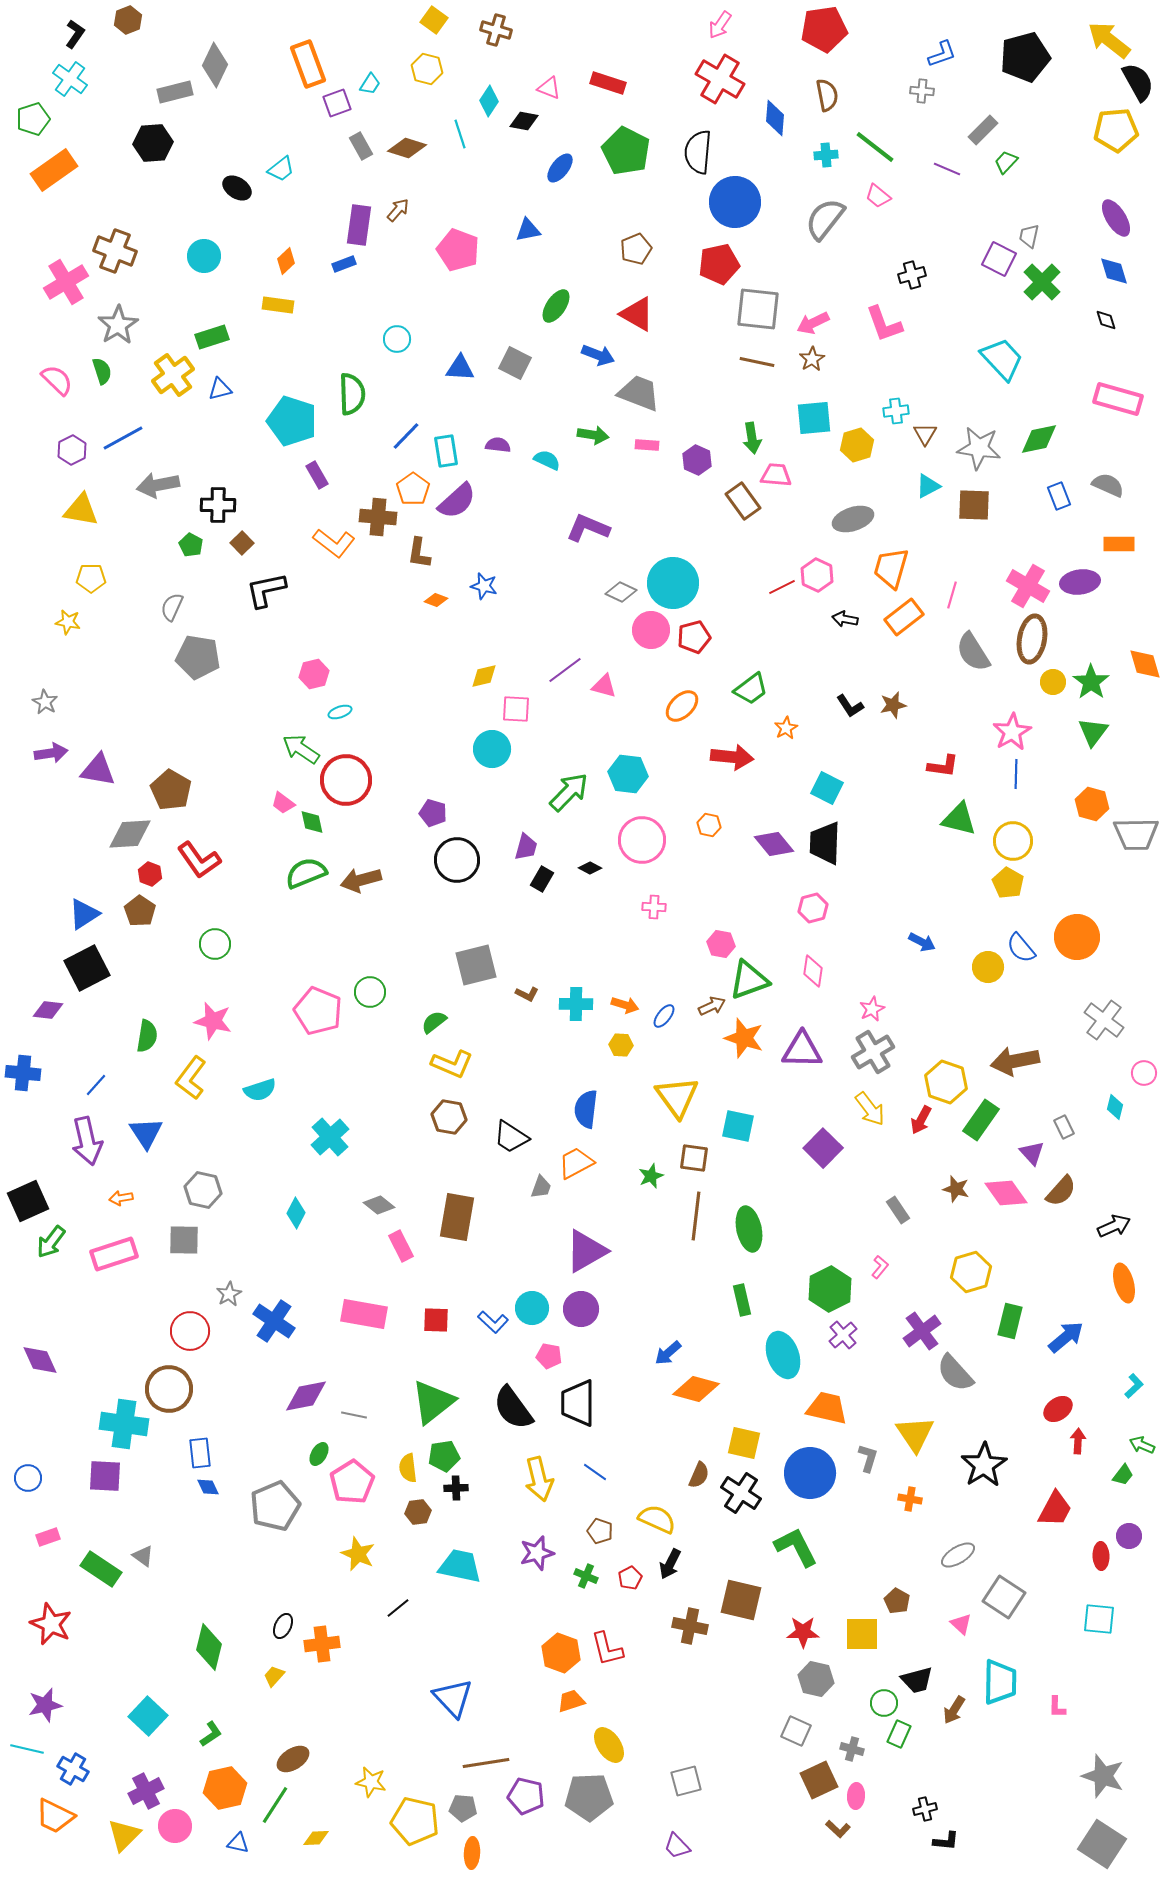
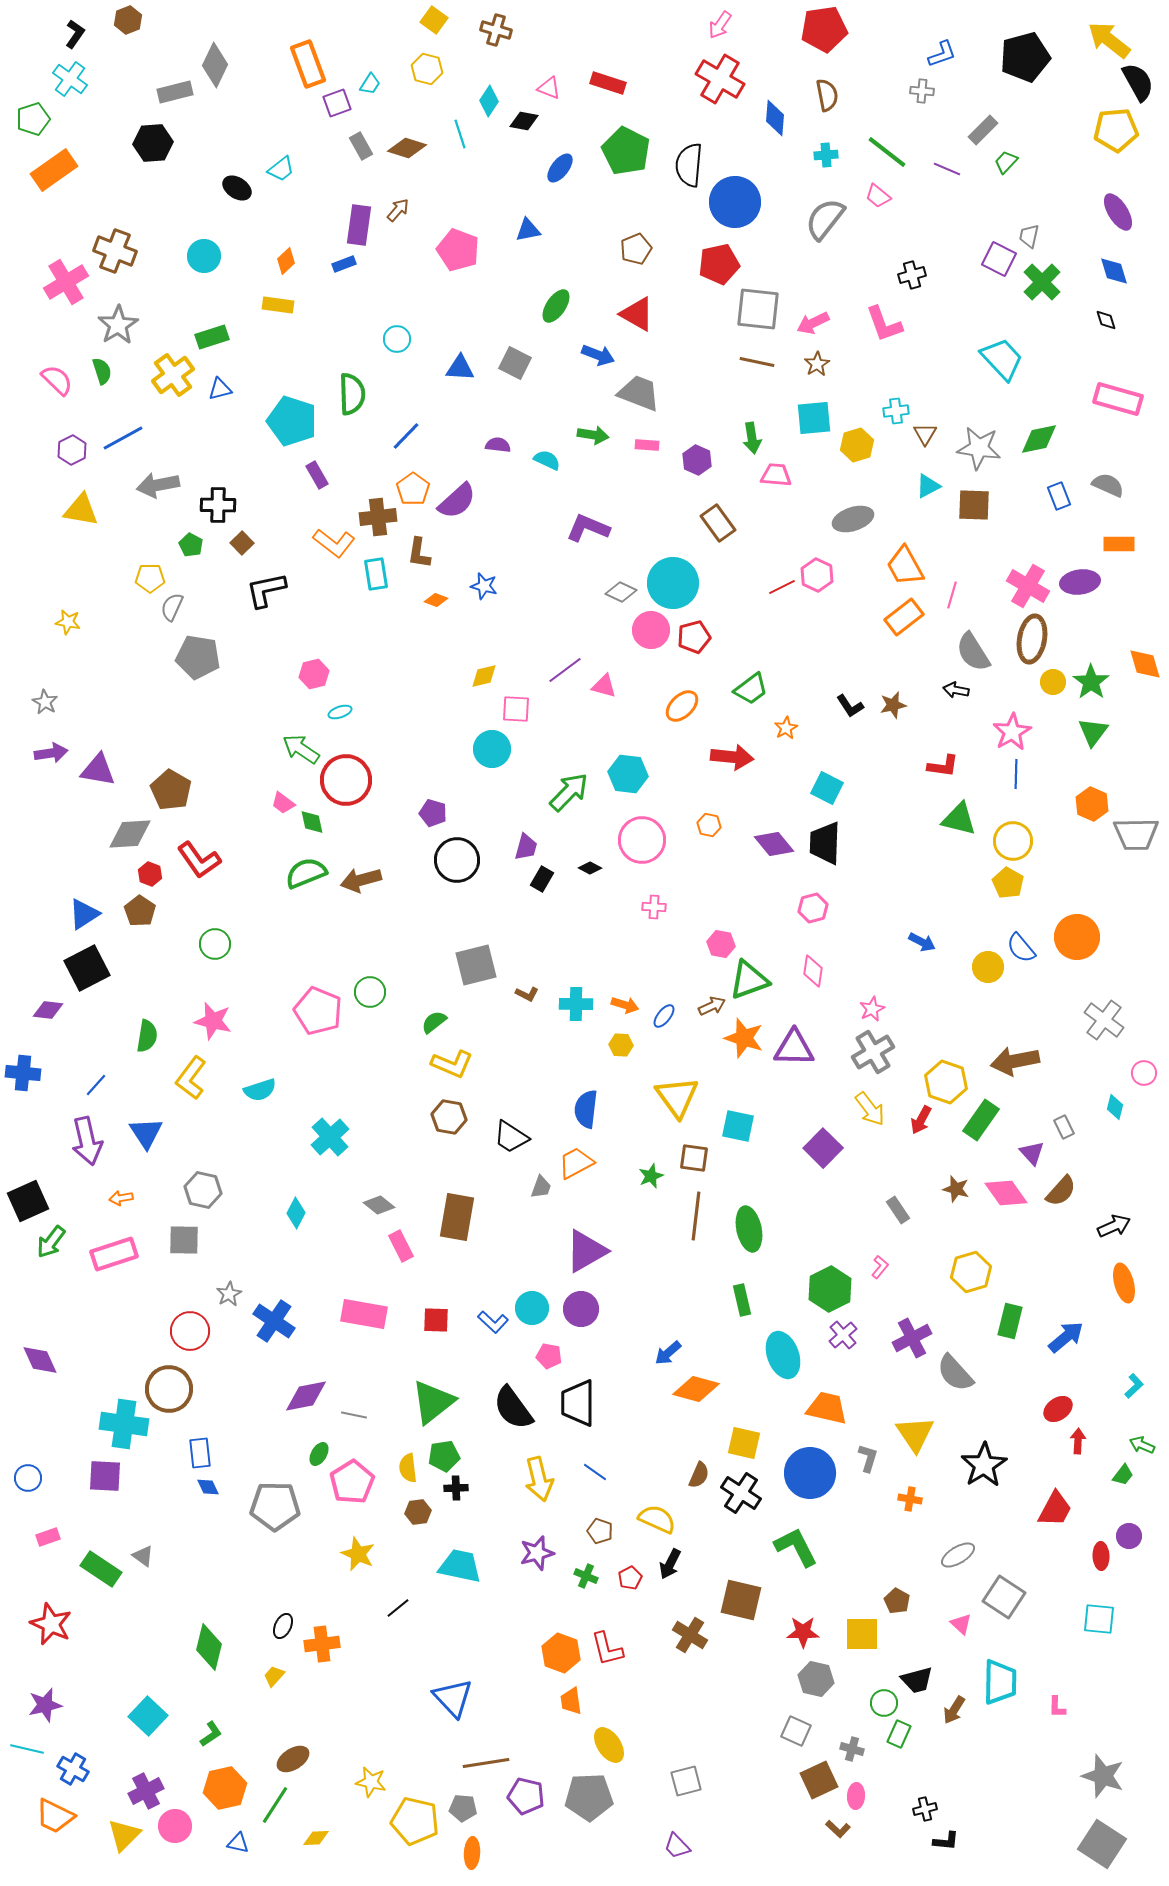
green line at (875, 147): moved 12 px right, 5 px down
black semicircle at (698, 152): moved 9 px left, 13 px down
purple ellipse at (1116, 218): moved 2 px right, 6 px up
brown star at (812, 359): moved 5 px right, 5 px down
cyan rectangle at (446, 451): moved 70 px left, 123 px down
brown rectangle at (743, 501): moved 25 px left, 22 px down
brown cross at (378, 517): rotated 12 degrees counterclockwise
orange trapezoid at (891, 568): moved 14 px right, 2 px up; rotated 45 degrees counterclockwise
yellow pentagon at (91, 578): moved 59 px right
black arrow at (845, 619): moved 111 px right, 71 px down
orange hexagon at (1092, 804): rotated 8 degrees clockwise
purple triangle at (802, 1050): moved 8 px left, 2 px up
purple cross at (922, 1331): moved 10 px left, 7 px down; rotated 9 degrees clockwise
gray pentagon at (275, 1506): rotated 24 degrees clockwise
brown cross at (690, 1626): moved 9 px down; rotated 20 degrees clockwise
orange trapezoid at (571, 1701): rotated 80 degrees counterclockwise
